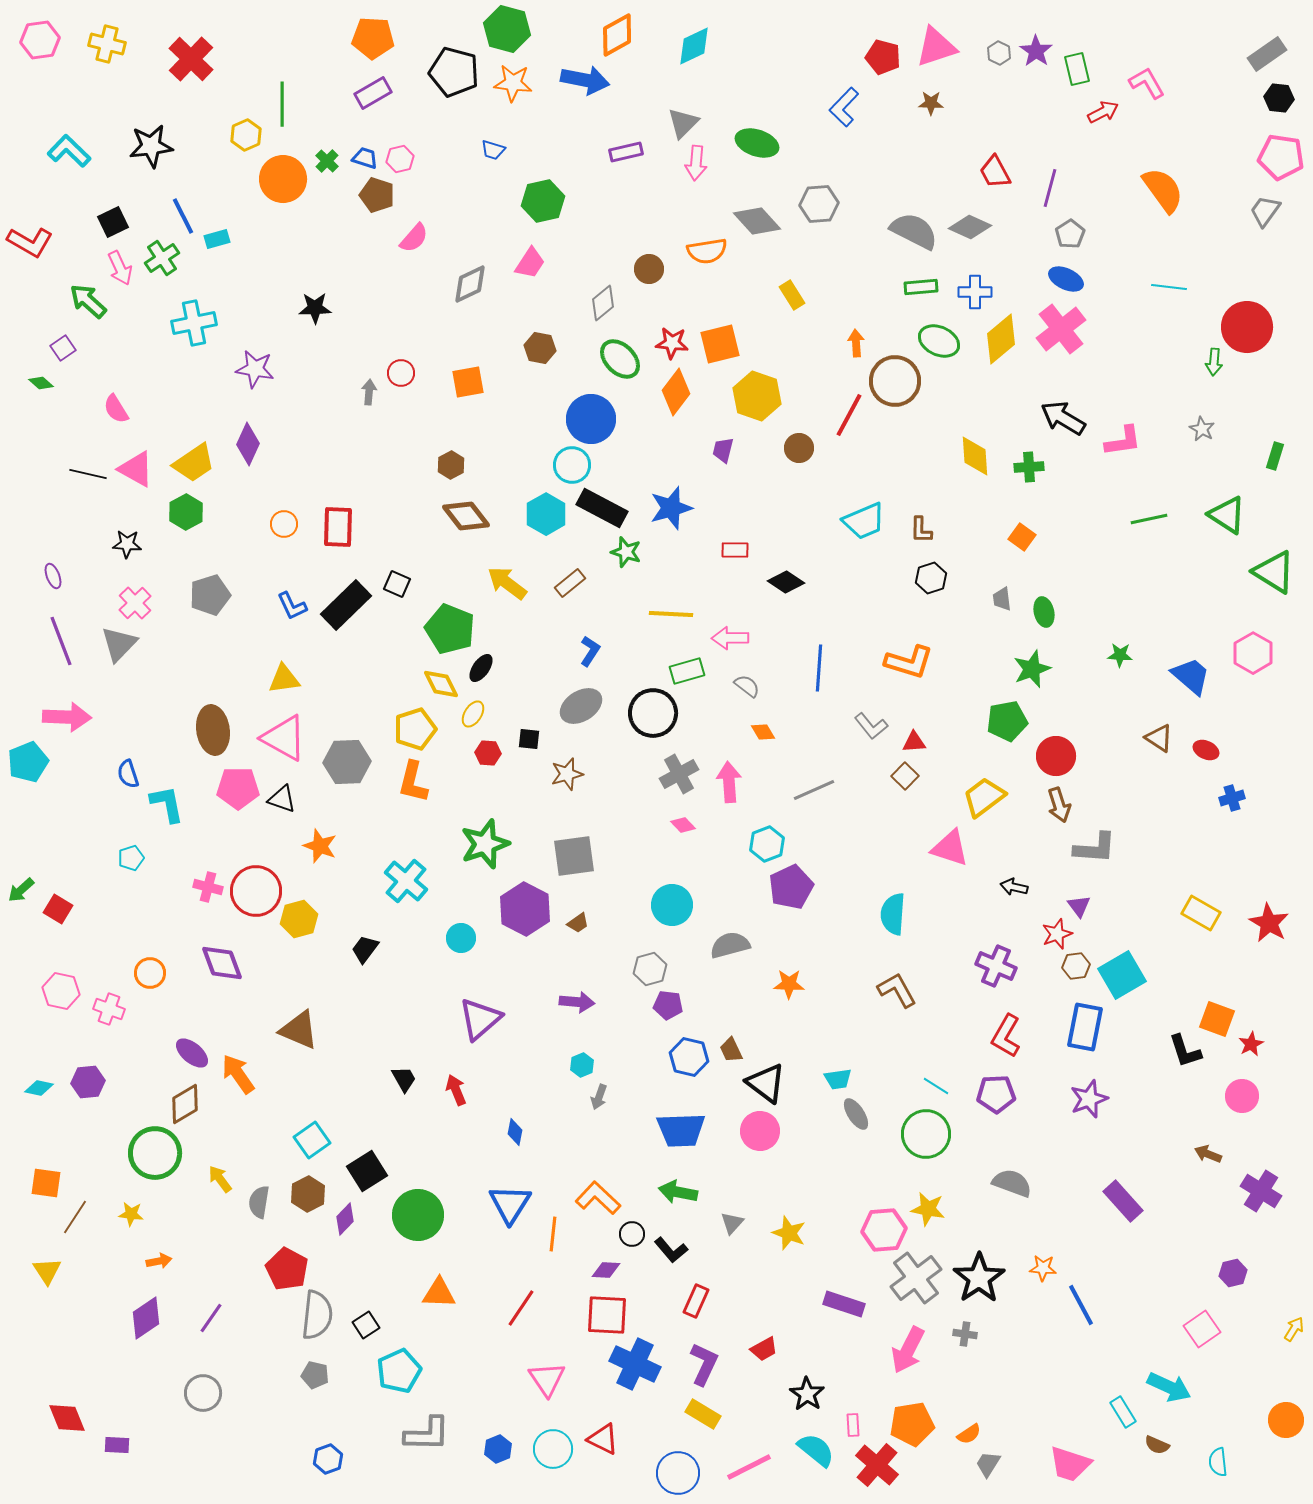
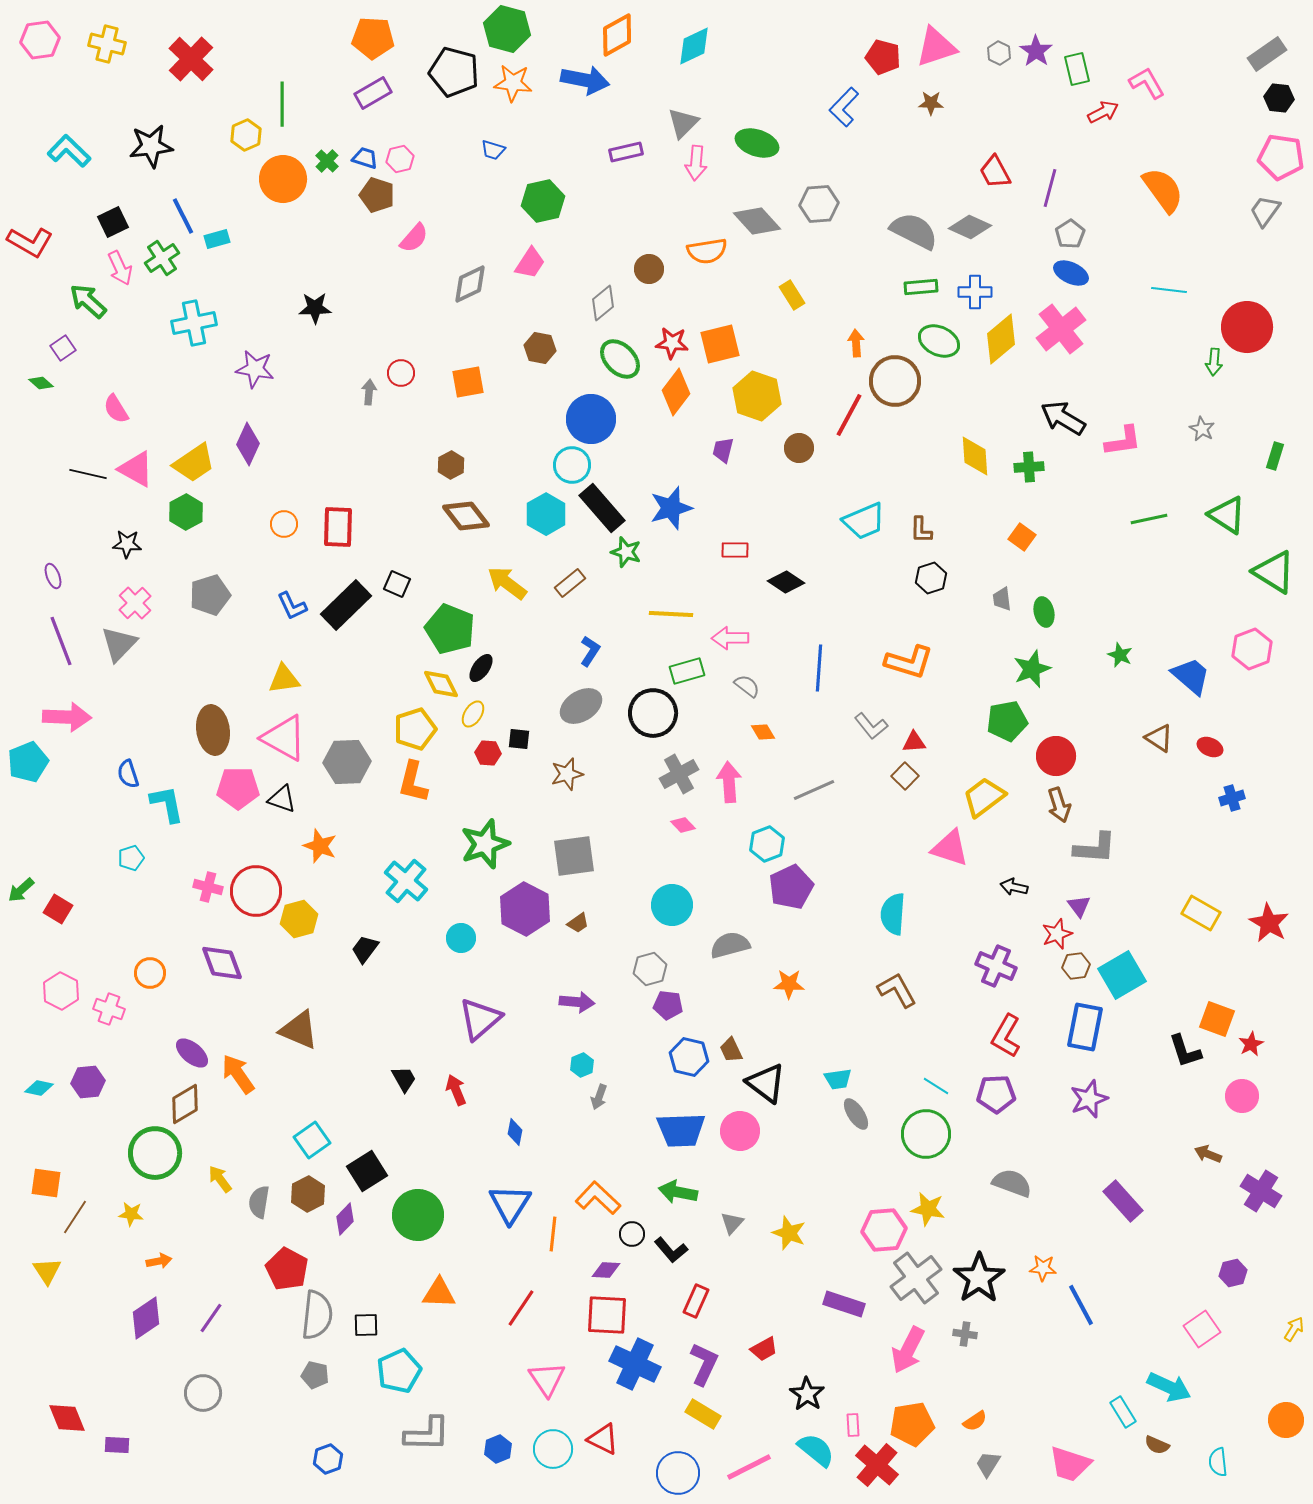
blue ellipse at (1066, 279): moved 5 px right, 6 px up
cyan line at (1169, 287): moved 3 px down
black rectangle at (602, 508): rotated 21 degrees clockwise
pink hexagon at (1253, 653): moved 1 px left, 4 px up; rotated 9 degrees clockwise
green star at (1120, 655): rotated 20 degrees clockwise
black square at (529, 739): moved 10 px left
red ellipse at (1206, 750): moved 4 px right, 3 px up
pink hexagon at (61, 991): rotated 15 degrees clockwise
pink circle at (760, 1131): moved 20 px left
black square at (366, 1325): rotated 32 degrees clockwise
orange semicircle at (969, 1434): moved 6 px right, 13 px up
